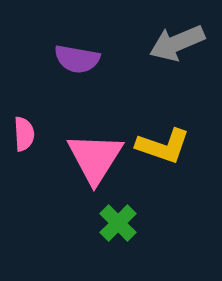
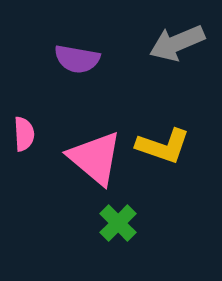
pink triangle: rotated 22 degrees counterclockwise
